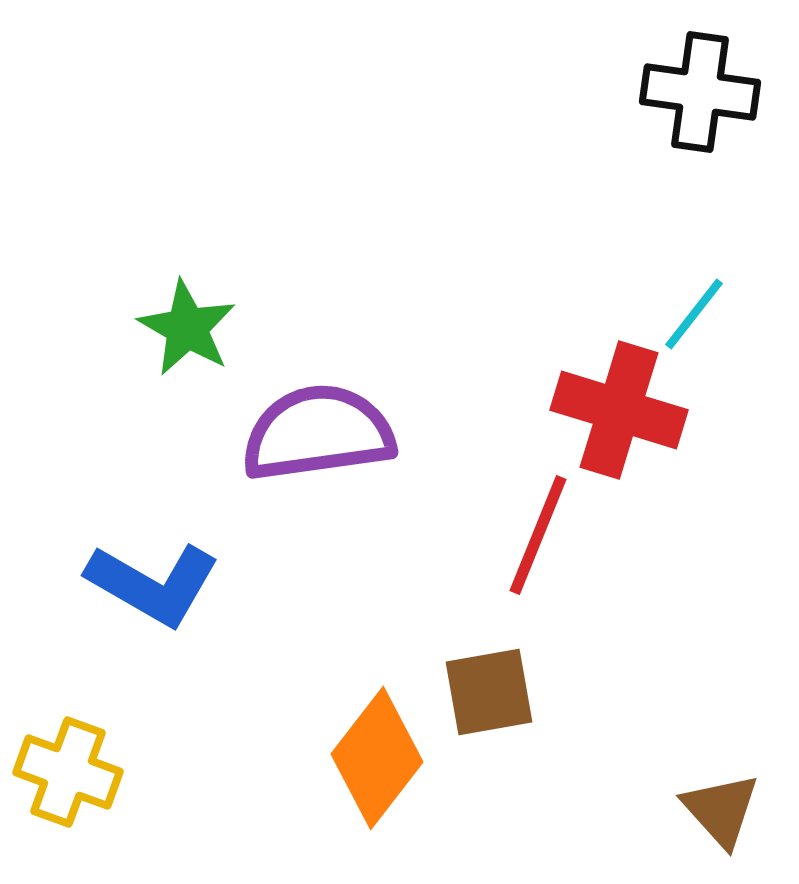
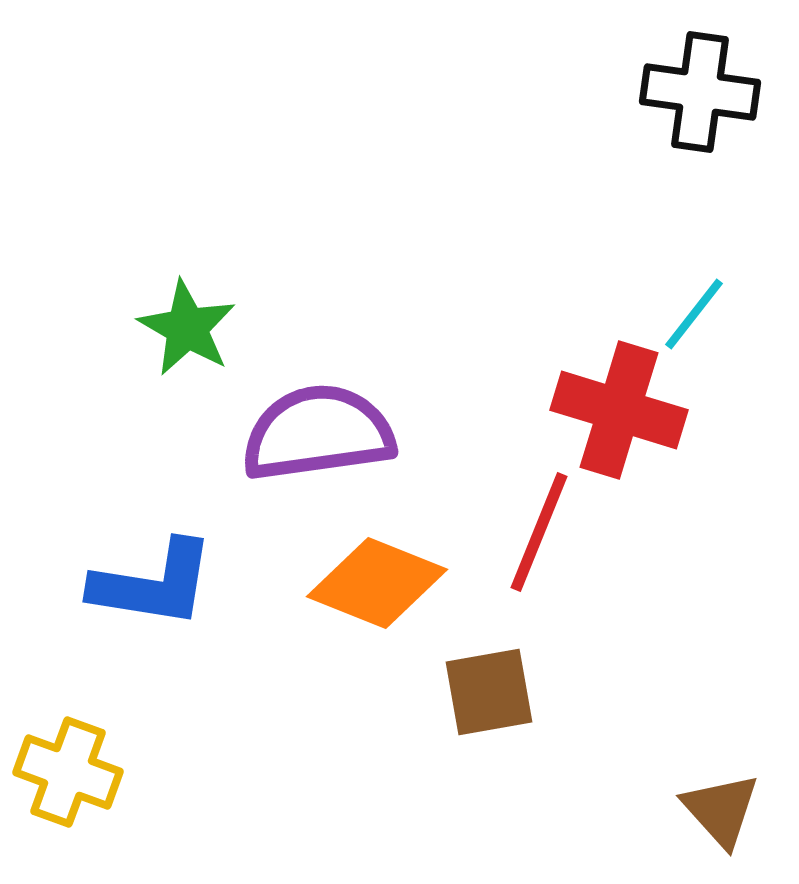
red line: moved 1 px right, 3 px up
blue L-shape: rotated 21 degrees counterclockwise
orange diamond: moved 175 px up; rotated 74 degrees clockwise
